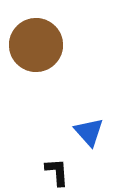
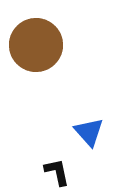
black L-shape: rotated 8 degrees counterclockwise
